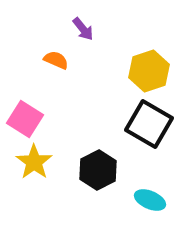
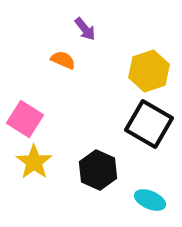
purple arrow: moved 2 px right
orange semicircle: moved 7 px right
black hexagon: rotated 9 degrees counterclockwise
